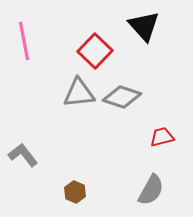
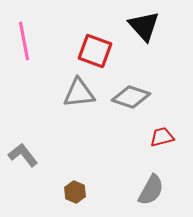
red square: rotated 24 degrees counterclockwise
gray diamond: moved 9 px right
